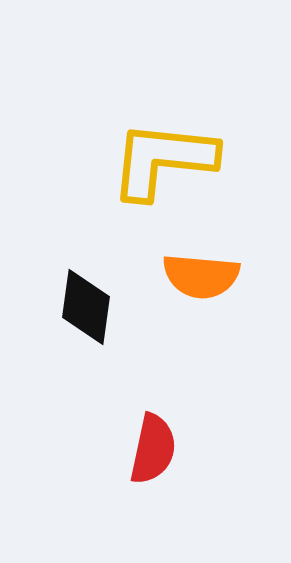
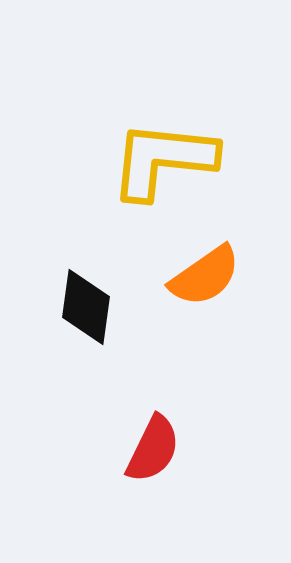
orange semicircle: moved 4 px right; rotated 40 degrees counterclockwise
red semicircle: rotated 14 degrees clockwise
